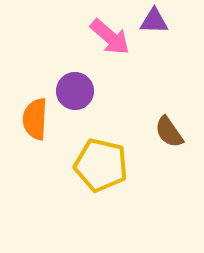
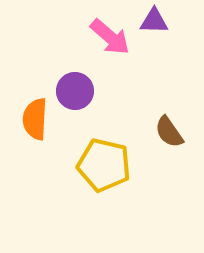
yellow pentagon: moved 3 px right
